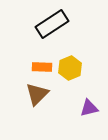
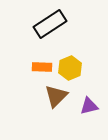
black rectangle: moved 2 px left
brown triangle: moved 19 px right, 2 px down
purple triangle: moved 2 px up
